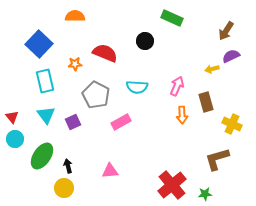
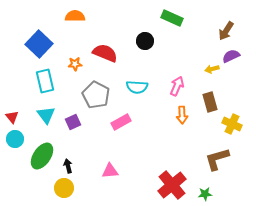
brown rectangle: moved 4 px right
